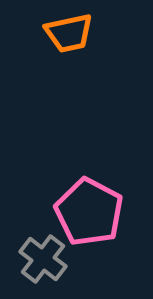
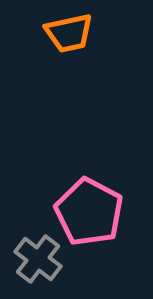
gray cross: moved 5 px left
